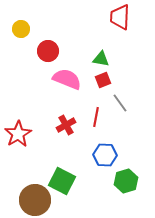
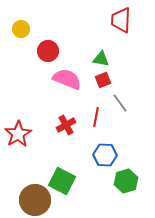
red trapezoid: moved 1 px right, 3 px down
